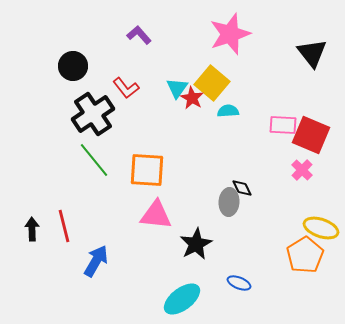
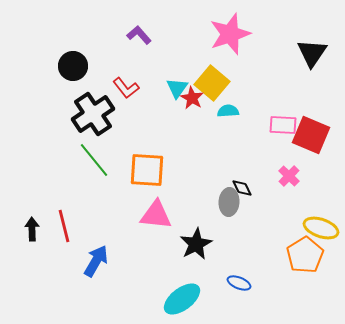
black triangle: rotated 12 degrees clockwise
pink cross: moved 13 px left, 6 px down
